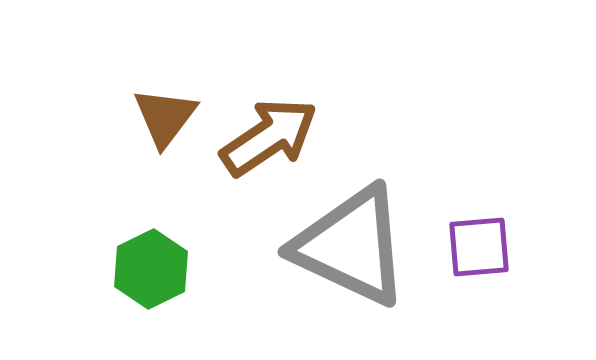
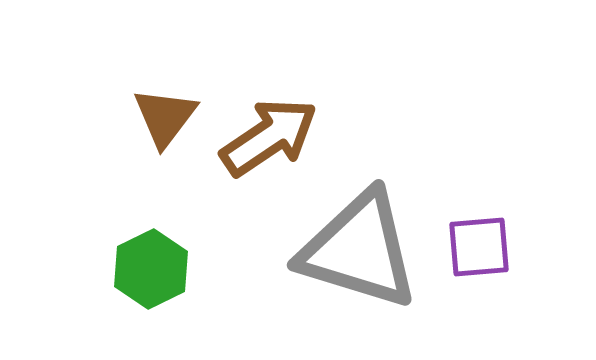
gray triangle: moved 8 px right, 4 px down; rotated 8 degrees counterclockwise
